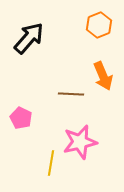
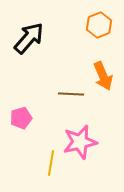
pink pentagon: rotated 30 degrees clockwise
